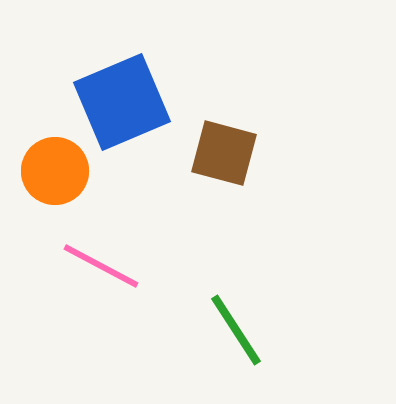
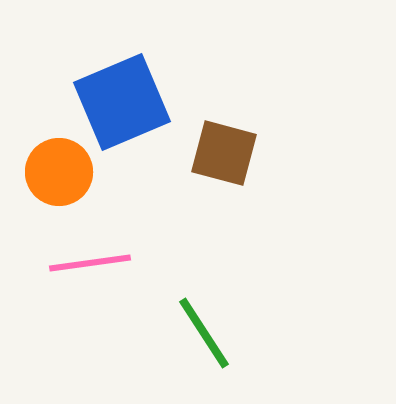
orange circle: moved 4 px right, 1 px down
pink line: moved 11 px left, 3 px up; rotated 36 degrees counterclockwise
green line: moved 32 px left, 3 px down
